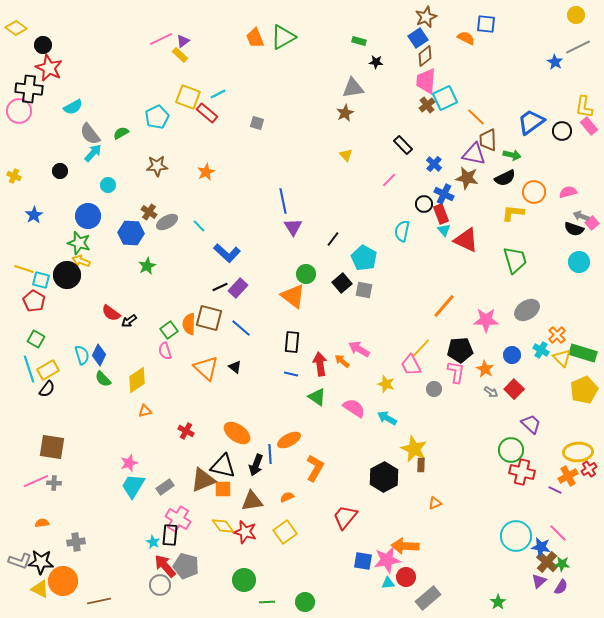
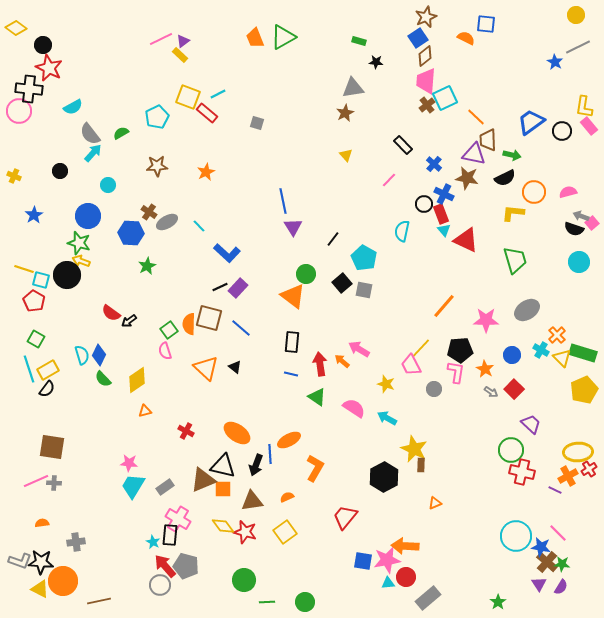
pink star at (129, 463): rotated 24 degrees clockwise
purple triangle at (539, 581): moved 3 px down; rotated 21 degrees counterclockwise
